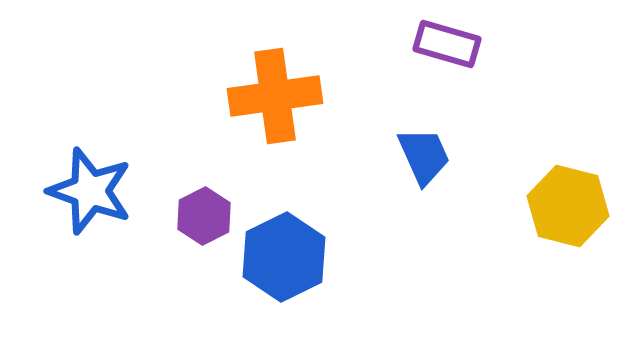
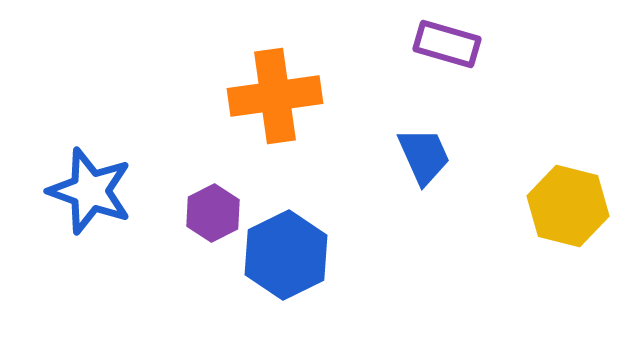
purple hexagon: moved 9 px right, 3 px up
blue hexagon: moved 2 px right, 2 px up
